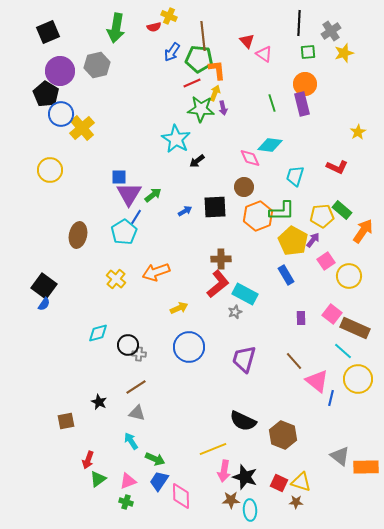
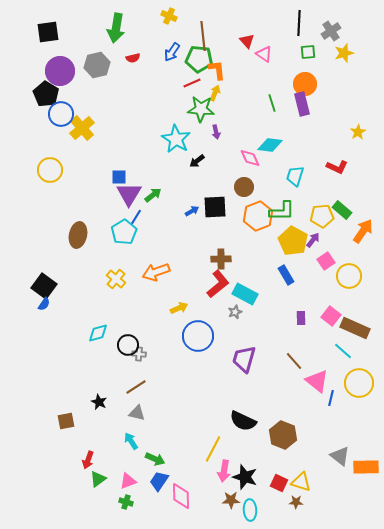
red semicircle at (154, 27): moved 21 px left, 31 px down
black square at (48, 32): rotated 15 degrees clockwise
purple arrow at (223, 108): moved 7 px left, 24 px down
blue arrow at (185, 211): moved 7 px right
pink square at (332, 314): moved 1 px left, 2 px down
blue circle at (189, 347): moved 9 px right, 11 px up
yellow circle at (358, 379): moved 1 px right, 4 px down
yellow line at (213, 449): rotated 40 degrees counterclockwise
